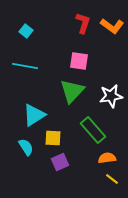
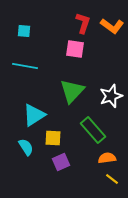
cyan square: moved 2 px left; rotated 32 degrees counterclockwise
pink square: moved 4 px left, 12 px up
white star: rotated 10 degrees counterclockwise
purple square: moved 1 px right
